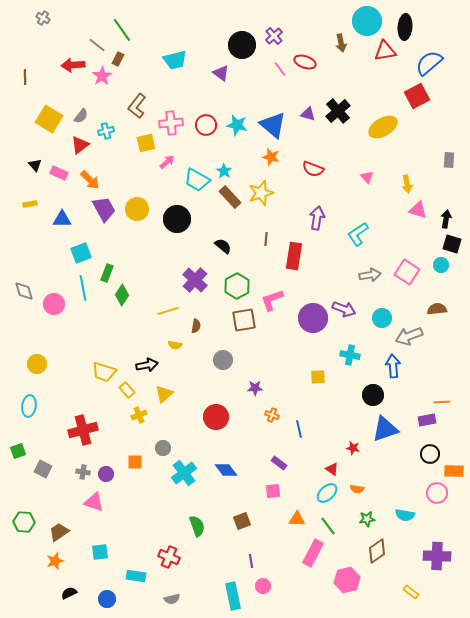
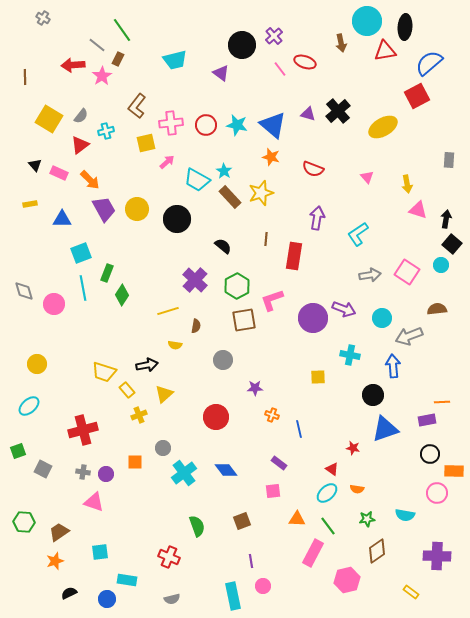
black square at (452, 244): rotated 24 degrees clockwise
cyan ellipse at (29, 406): rotated 40 degrees clockwise
cyan rectangle at (136, 576): moved 9 px left, 4 px down
